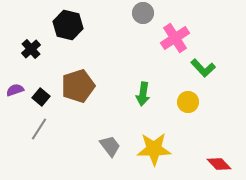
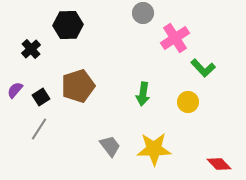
black hexagon: rotated 16 degrees counterclockwise
purple semicircle: rotated 30 degrees counterclockwise
black square: rotated 18 degrees clockwise
